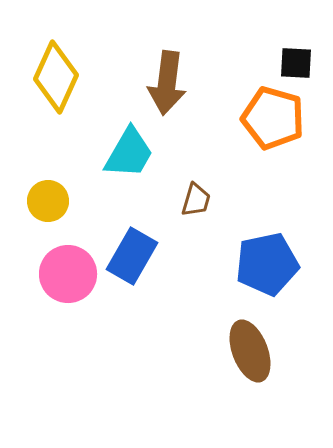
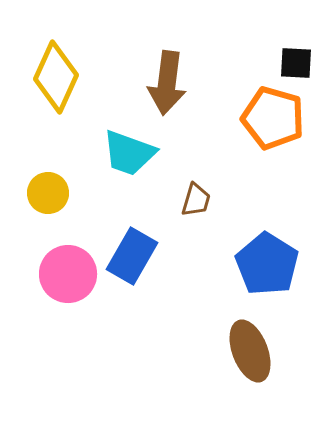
cyan trapezoid: rotated 80 degrees clockwise
yellow circle: moved 8 px up
blue pentagon: rotated 28 degrees counterclockwise
